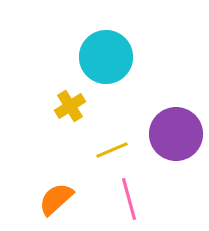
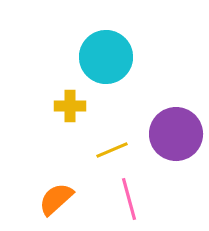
yellow cross: rotated 32 degrees clockwise
